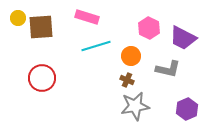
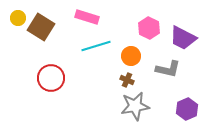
brown square: rotated 36 degrees clockwise
red circle: moved 9 px right
